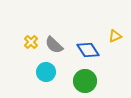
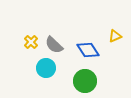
cyan circle: moved 4 px up
